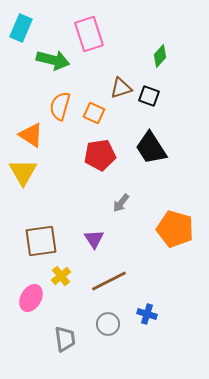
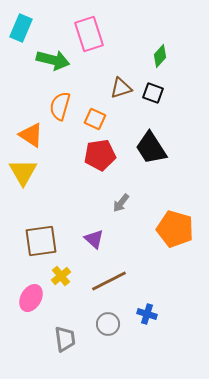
black square: moved 4 px right, 3 px up
orange square: moved 1 px right, 6 px down
purple triangle: rotated 15 degrees counterclockwise
